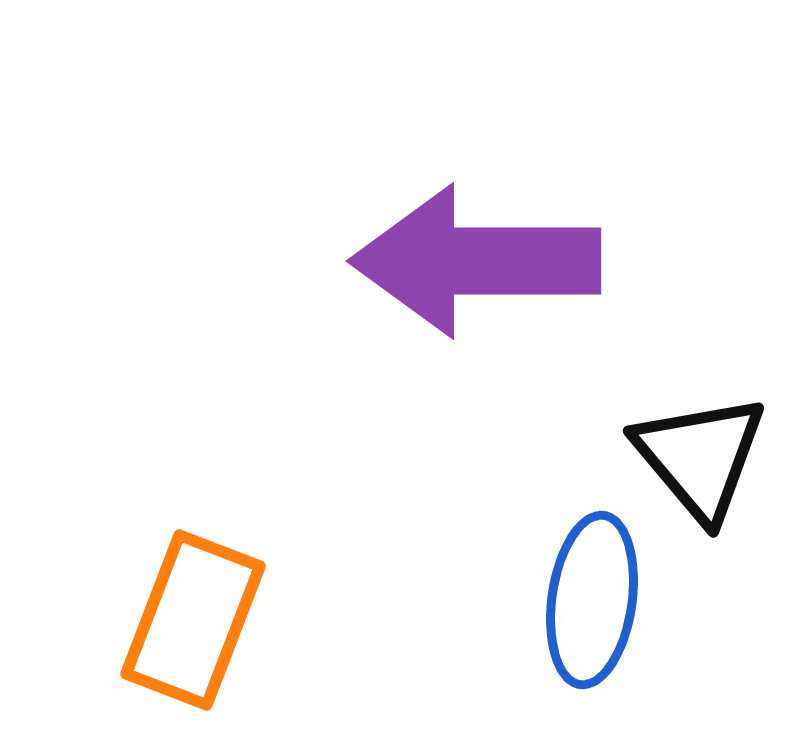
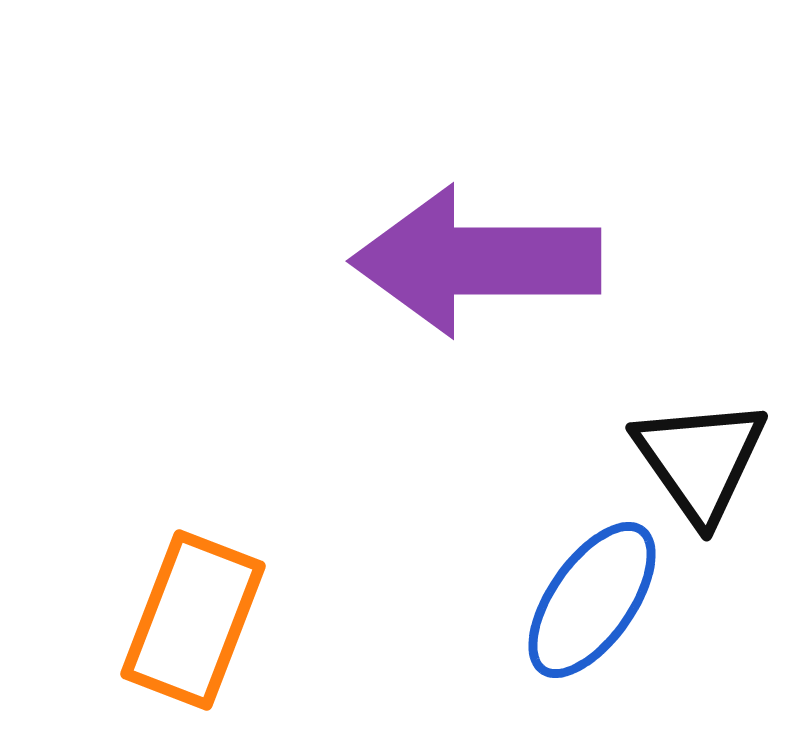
black triangle: moved 3 px down; rotated 5 degrees clockwise
blue ellipse: rotated 27 degrees clockwise
